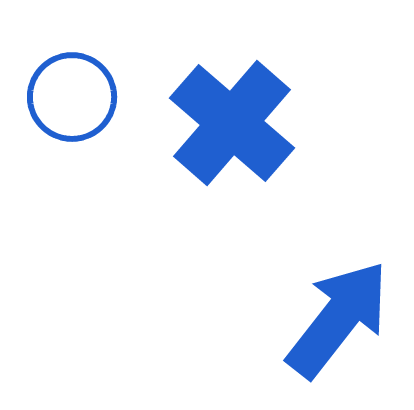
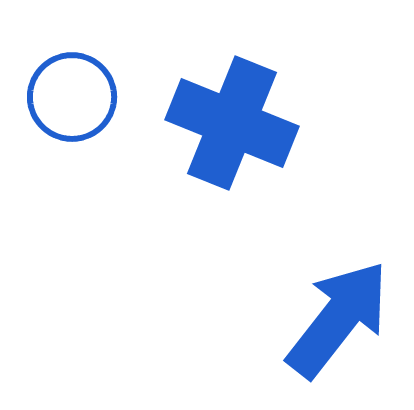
blue cross: rotated 19 degrees counterclockwise
